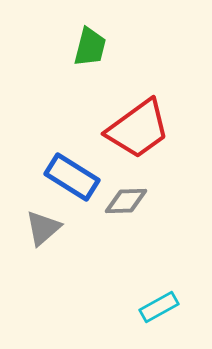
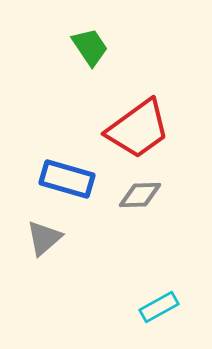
green trapezoid: rotated 48 degrees counterclockwise
blue rectangle: moved 5 px left, 2 px down; rotated 16 degrees counterclockwise
gray diamond: moved 14 px right, 6 px up
gray triangle: moved 1 px right, 10 px down
